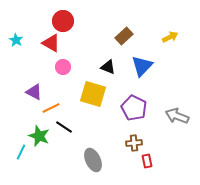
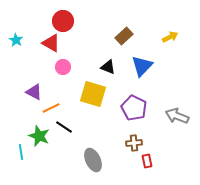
cyan line: rotated 35 degrees counterclockwise
